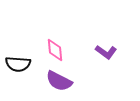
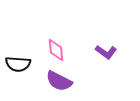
pink diamond: moved 1 px right
